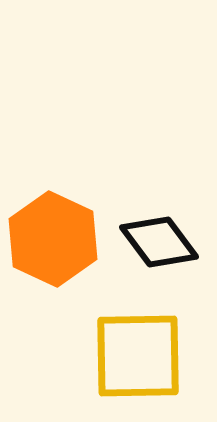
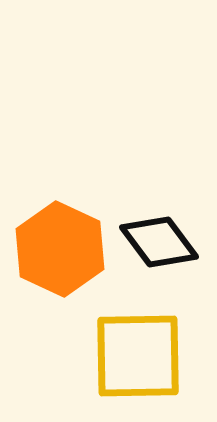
orange hexagon: moved 7 px right, 10 px down
